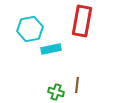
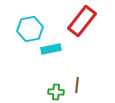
red rectangle: rotated 28 degrees clockwise
green cross: rotated 14 degrees counterclockwise
